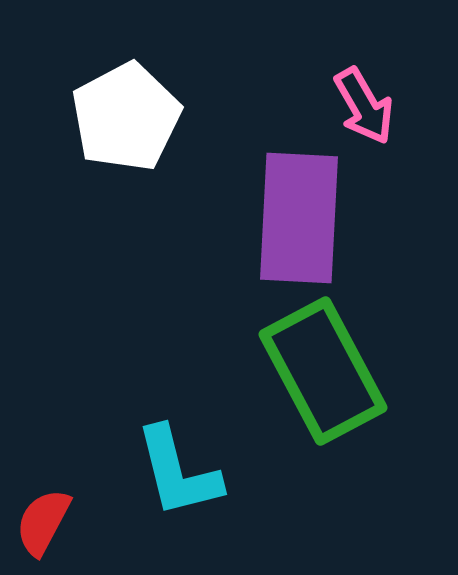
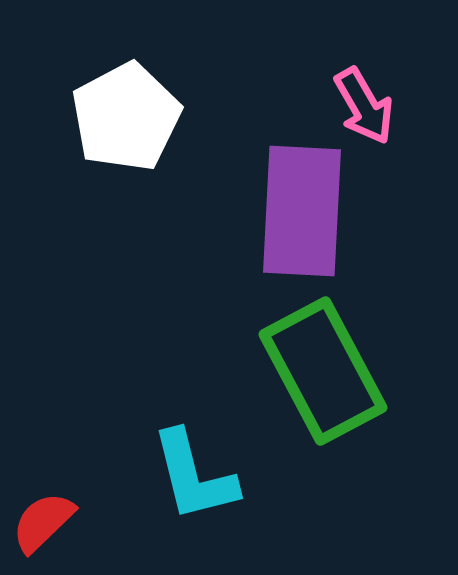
purple rectangle: moved 3 px right, 7 px up
cyan L-shape: moved 16 px right, 4 px down
red semicircle: rotated 18 degrees clockwise
